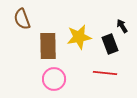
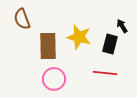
yellow star: rotated 25 degrees clockwise
black rectangle: rotated 36 degrees clockwise
